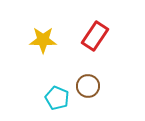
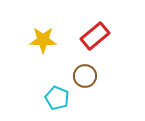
red rectangle: rotated 16 degrees clockwise
brown circle: moved 3 px left, 10 px up
